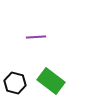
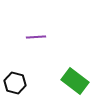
green rectangle: moved 24 px right
